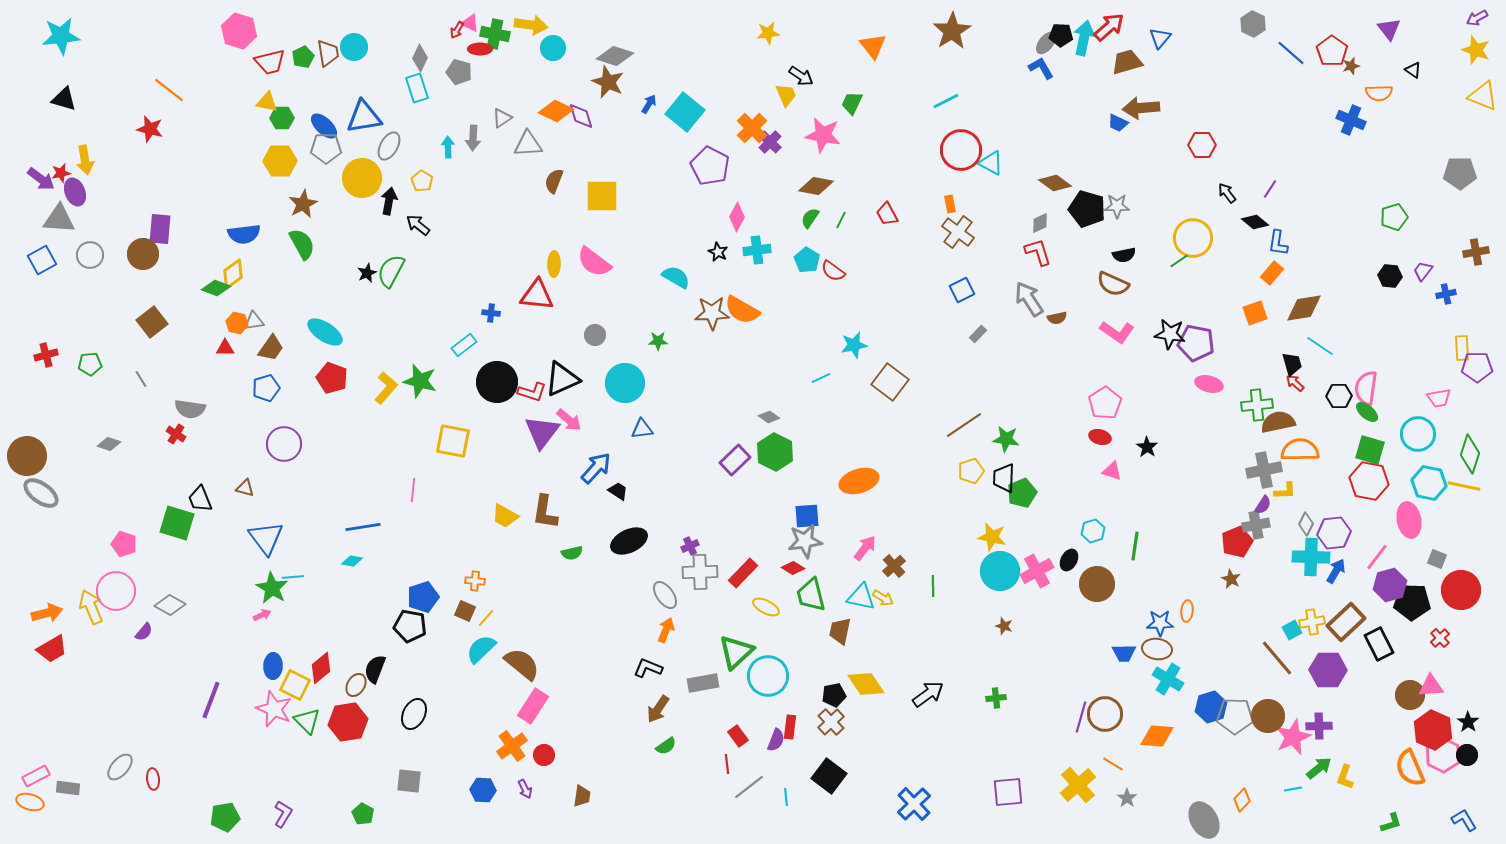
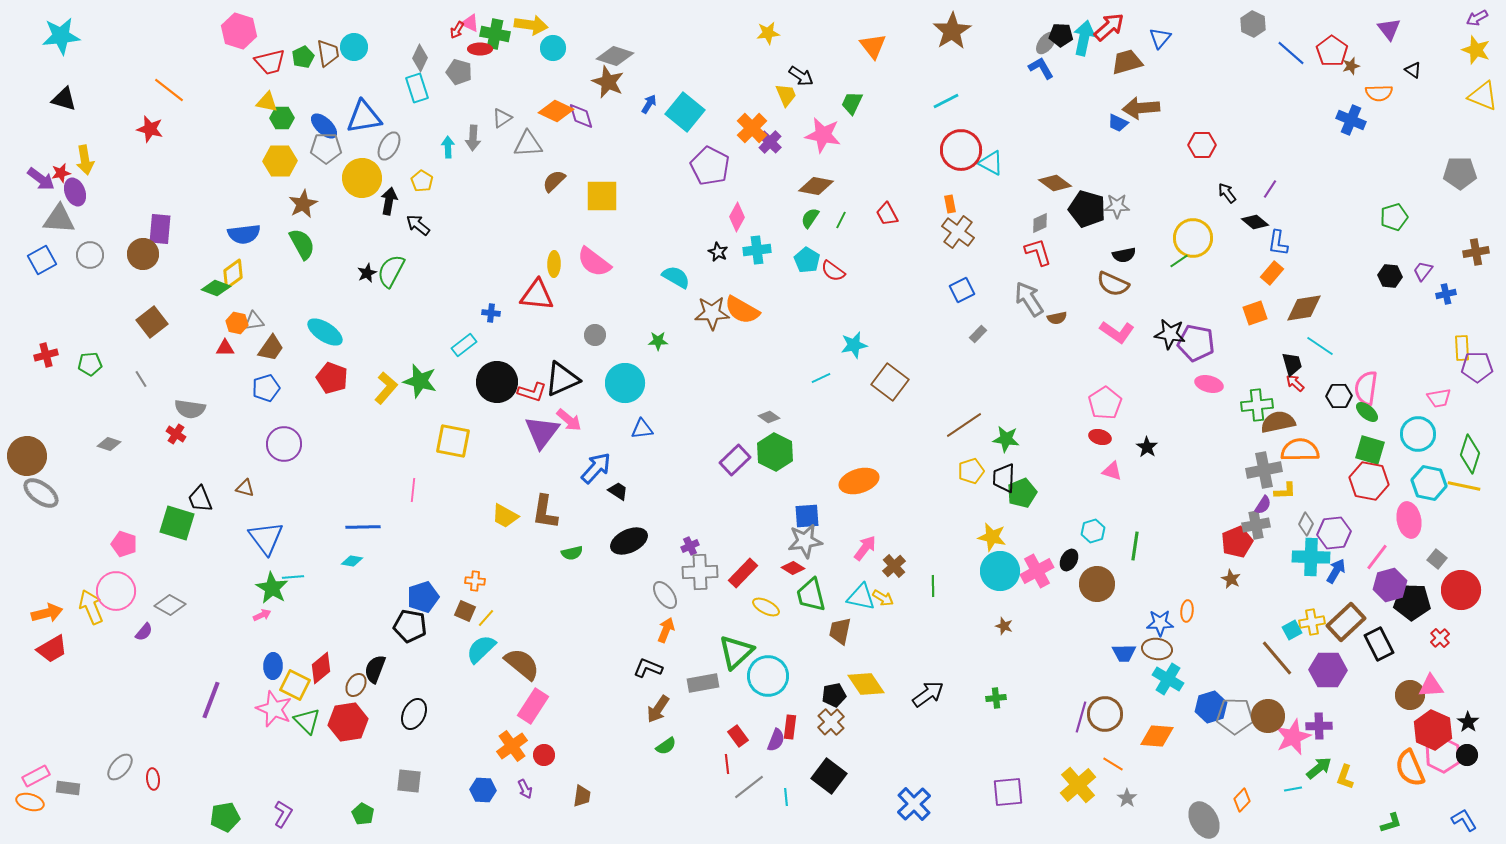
brown semicircle at (554, 181): rotated 25 degrees clockwise
blue line at (363, 527): rotated 8 degrees clockwise
gray square at (1437, 559): rotated 18 degrees clockwise
